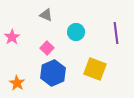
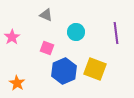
pink square: rotated 24 degrees counterclockwise
blue hexagon: moved 11 px right, 2 px up
